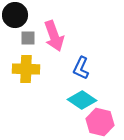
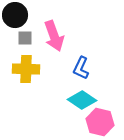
gray square: moved 3 px left
